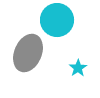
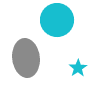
gray ellipse: moved 2 px left, 5 px down; rotated 30 degrees counterclockwise
